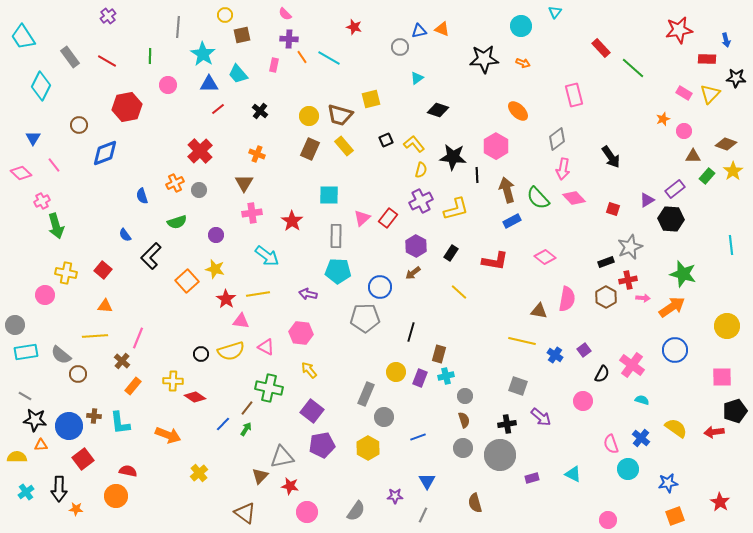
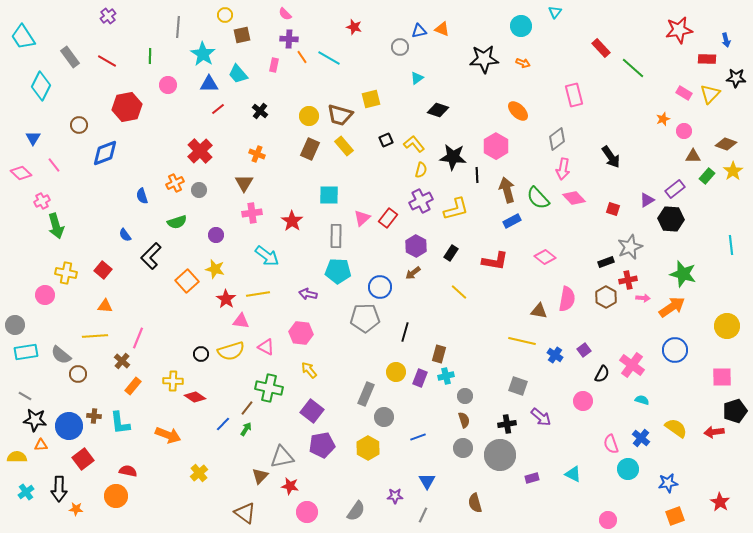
black line at (411, 332): moved 6 px left
